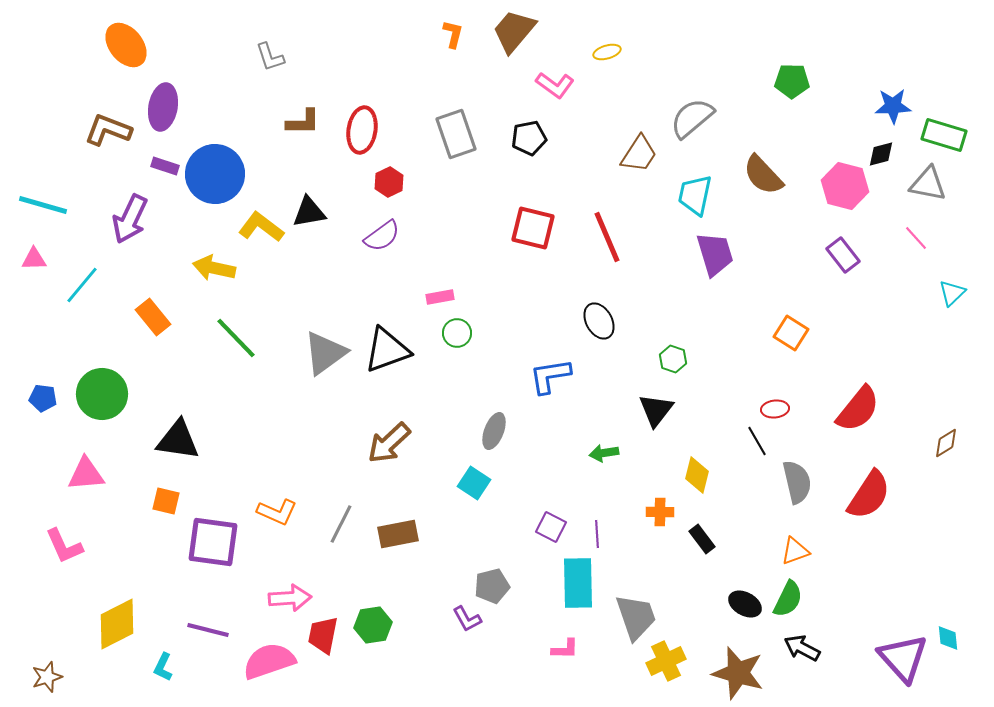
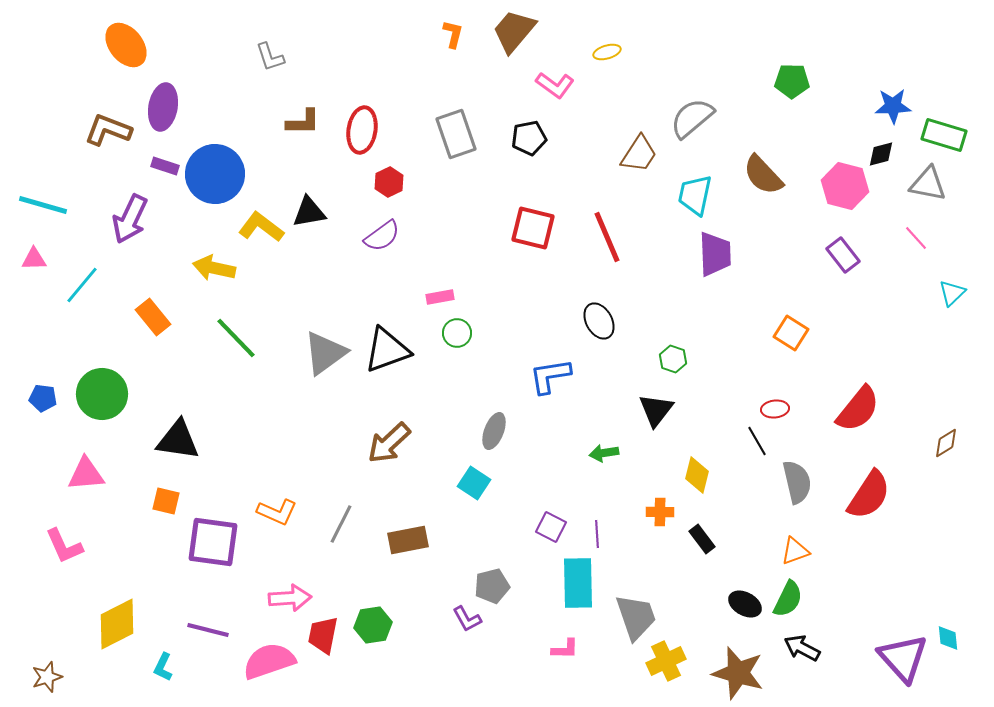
purple trapezoid at (715, 254): rotated 15 degrees clockwise
brown rectangle at (398, 534): moved 10 px right, 6 px down
